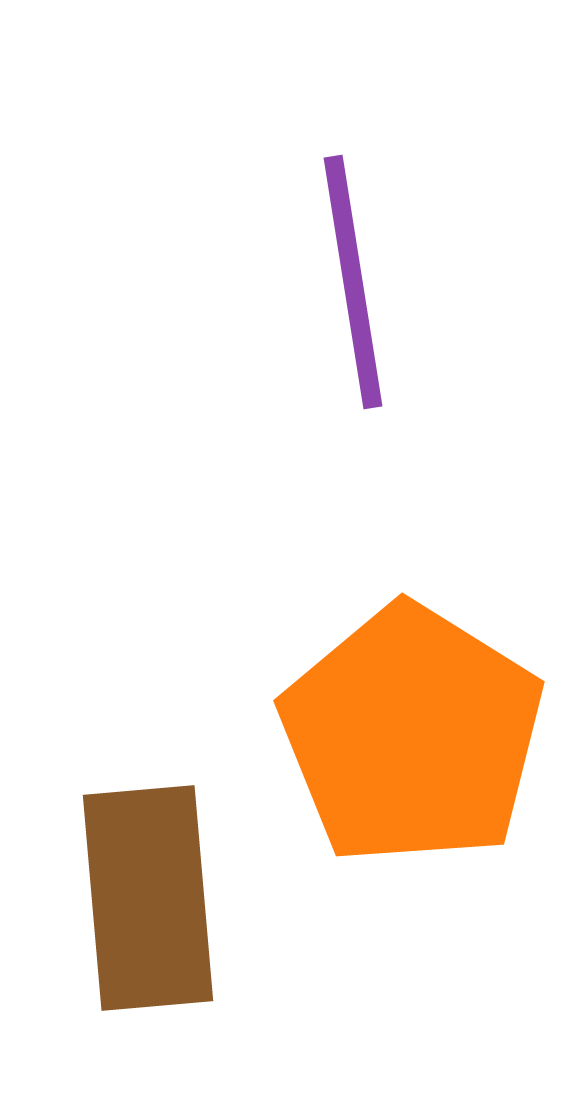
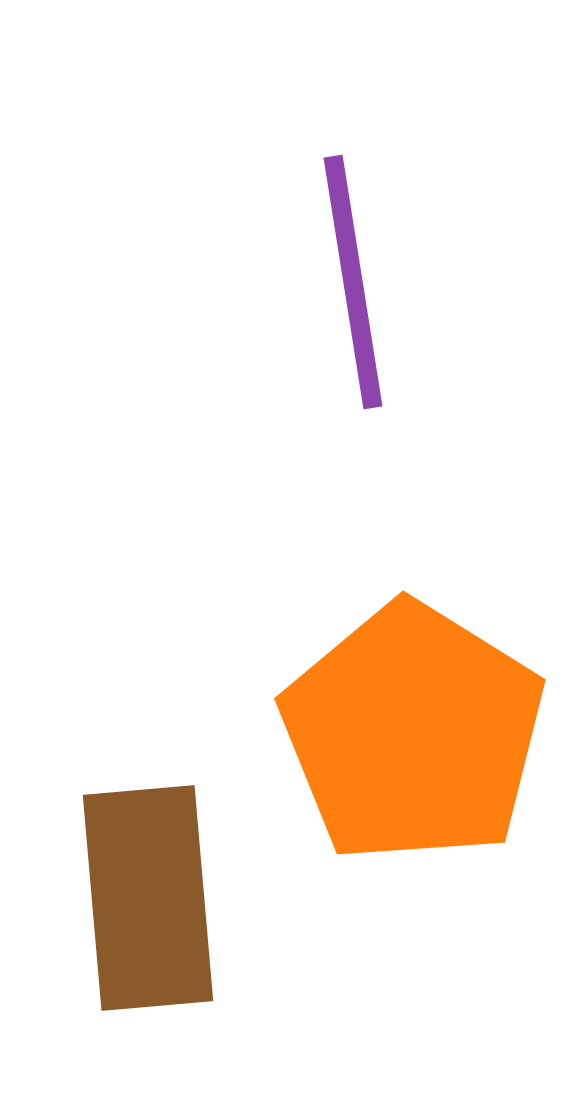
orange pentagon: moved 1 px right, 2 px up
